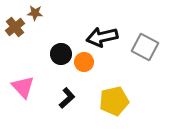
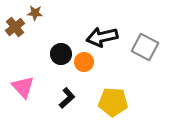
yellow pentagon: moved 1 px left, 1 px down; rotated 16 degrees clockwise
